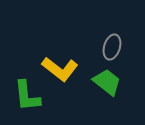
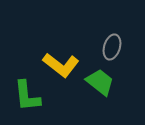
yellow L-shape: moved 1 px right, 4 px up
green trapezoid: moved 7 px left
